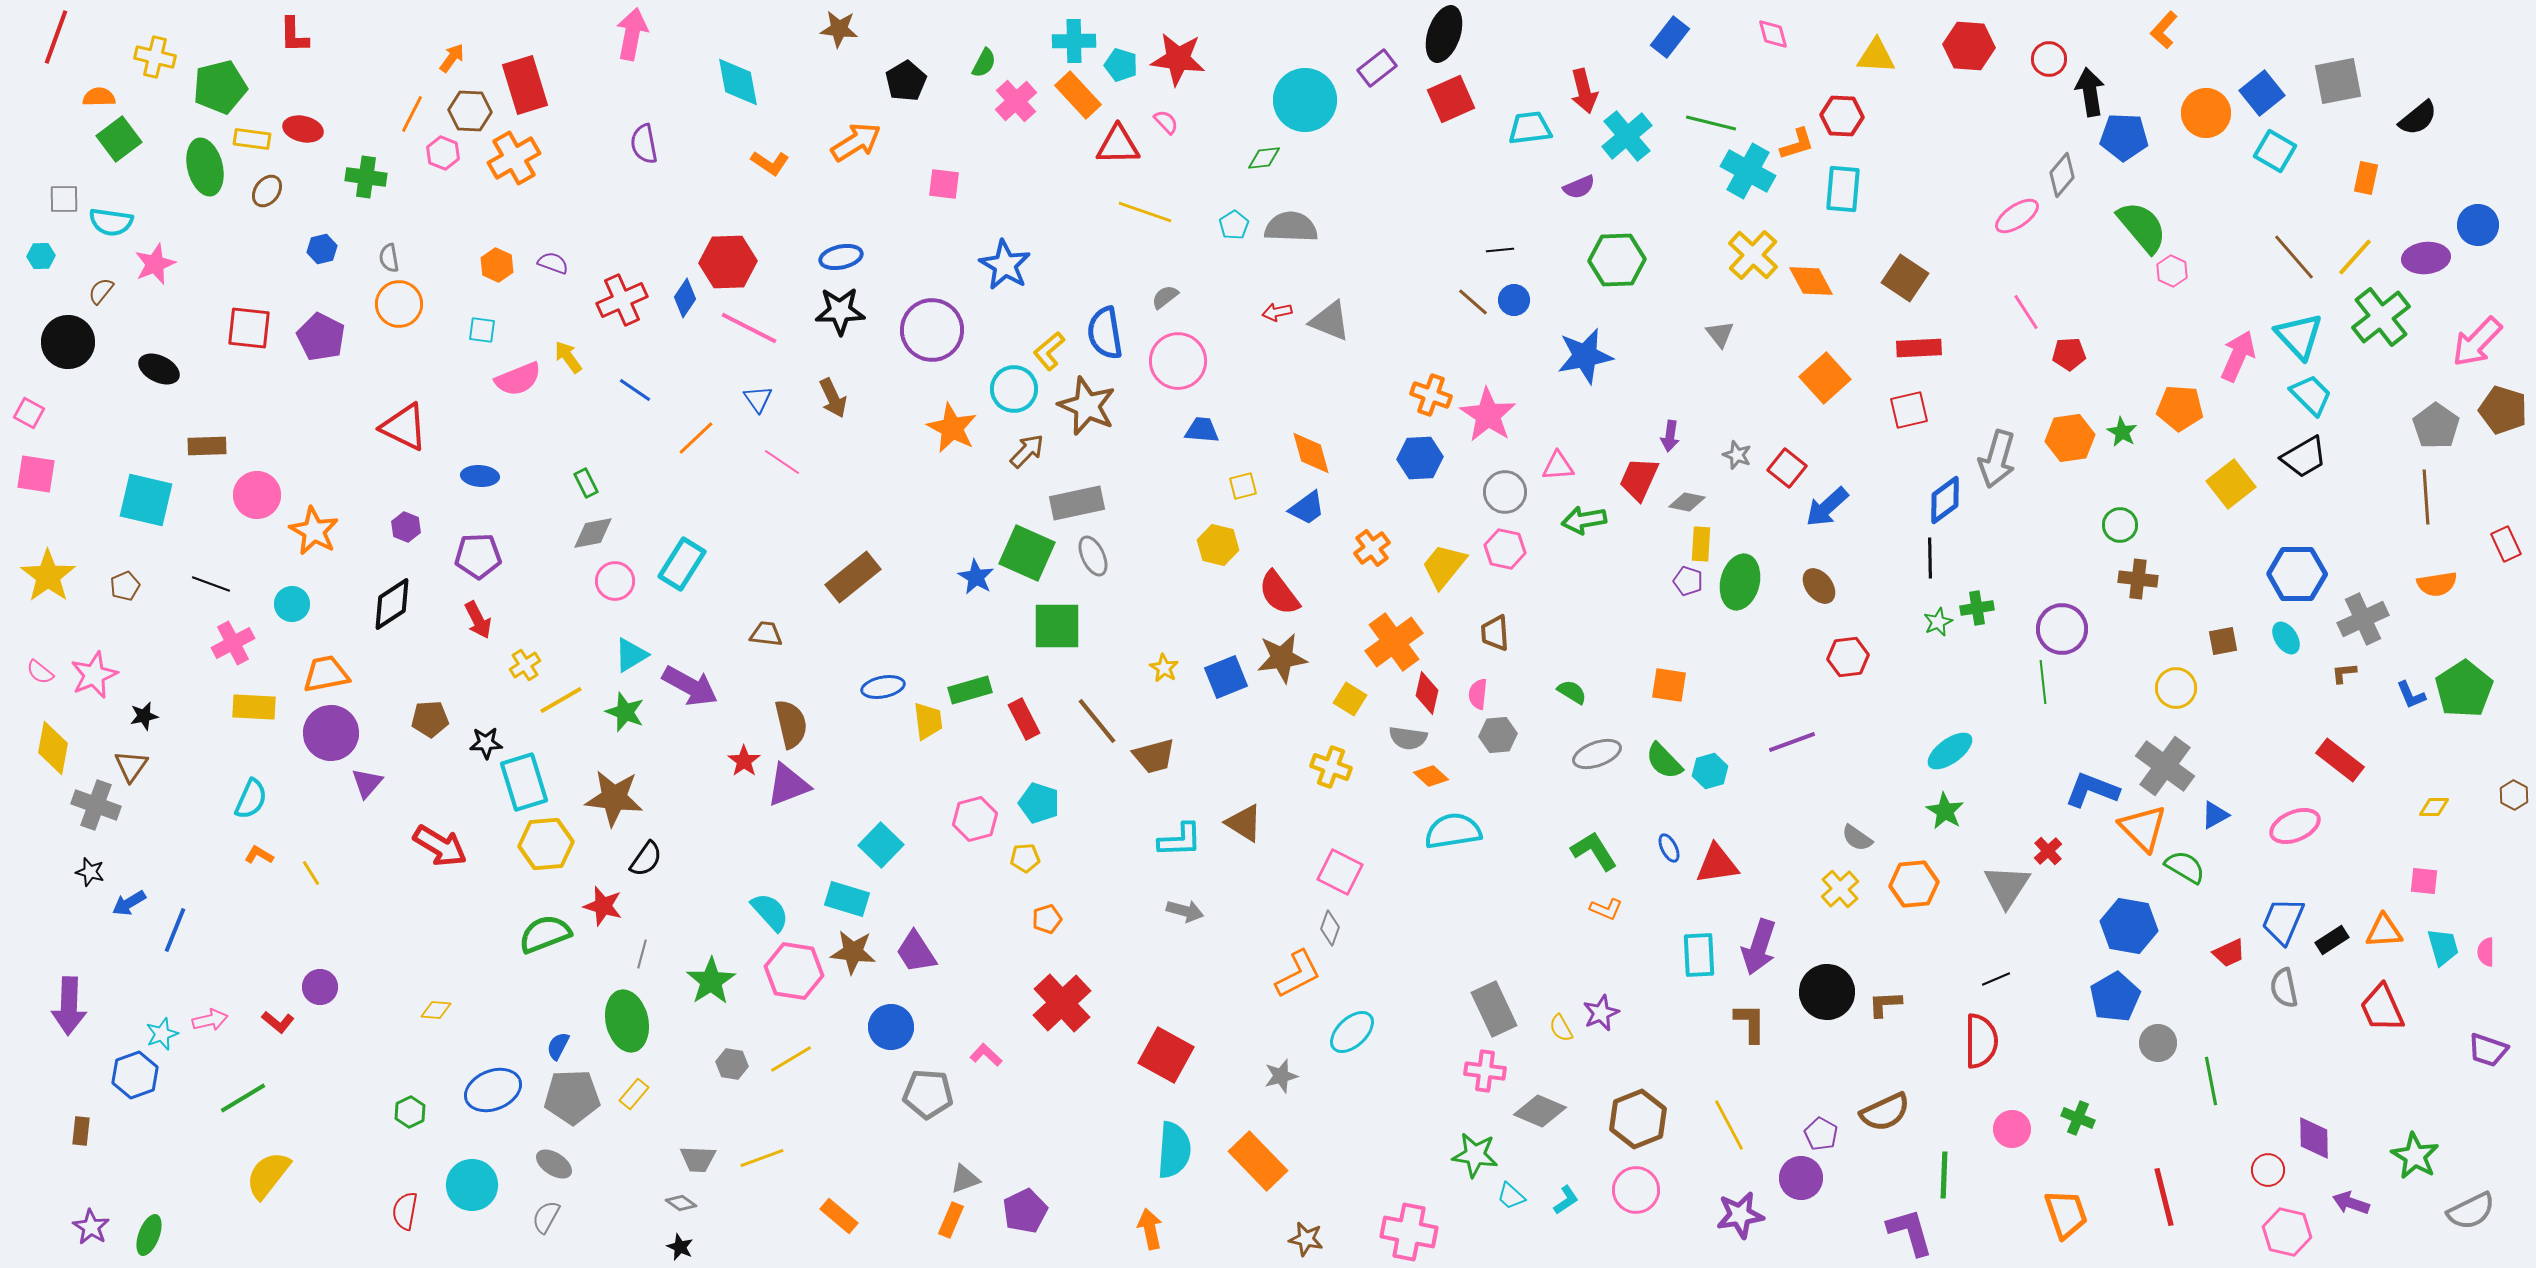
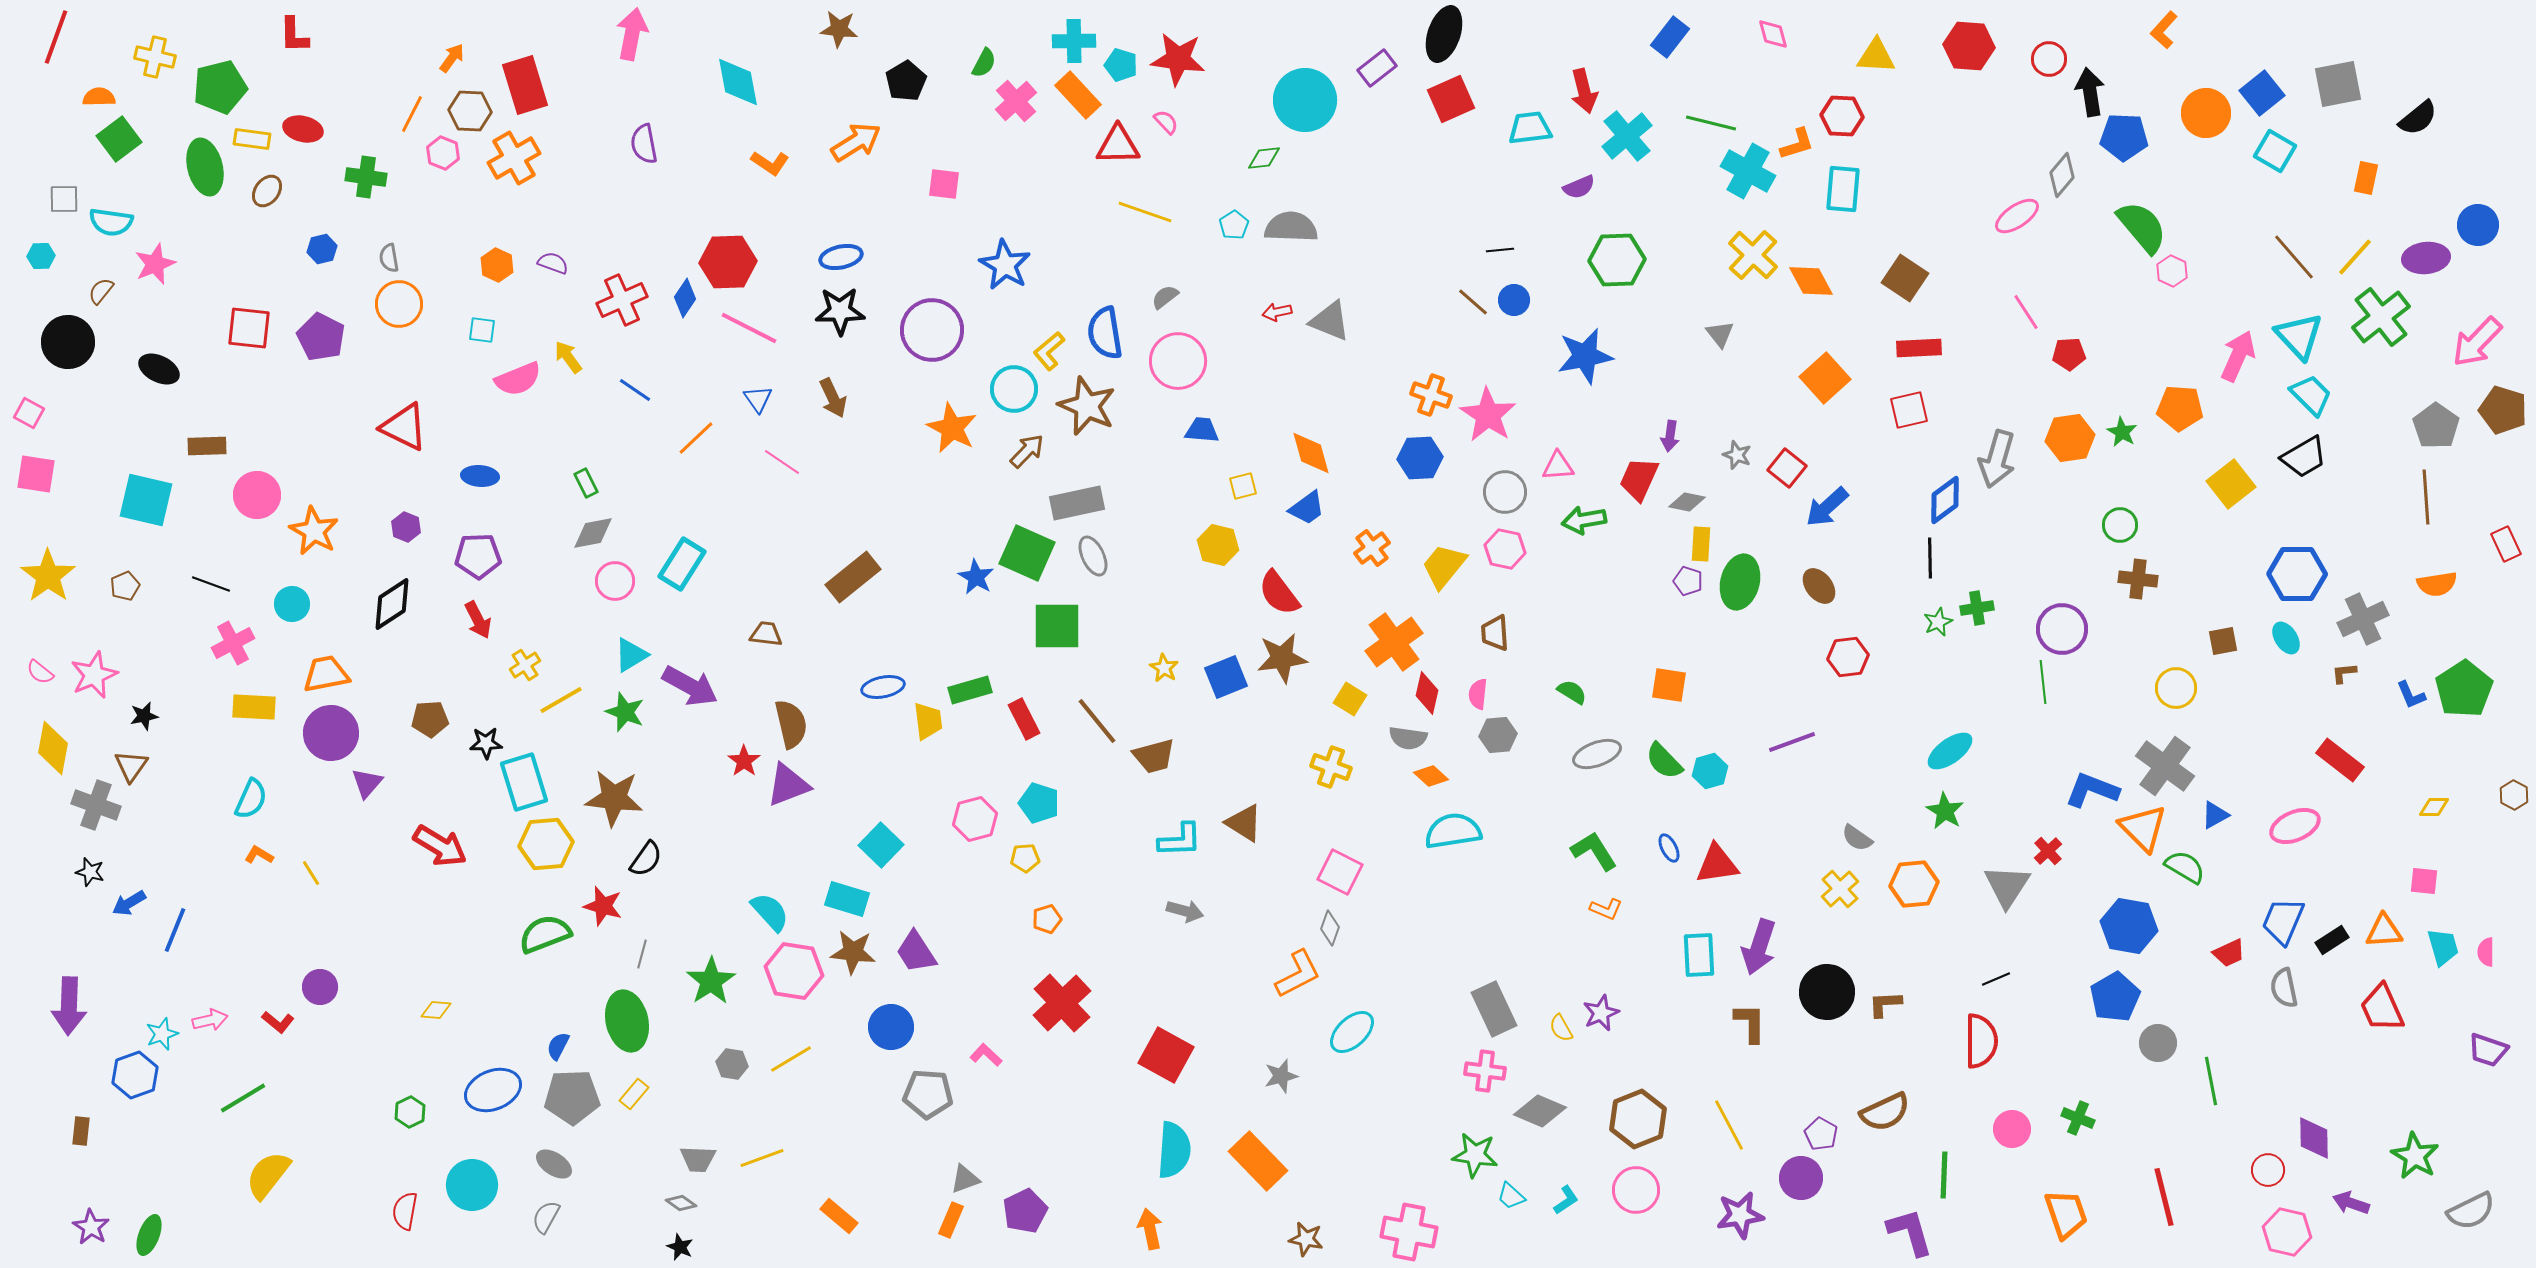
gray square at (2338, 81): moved 3 px down
